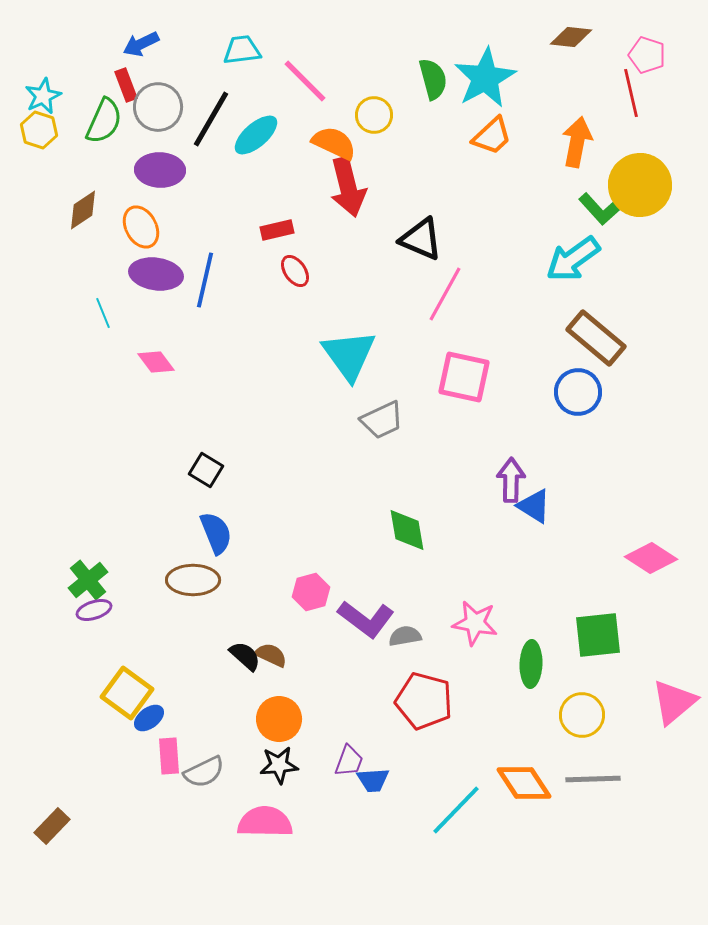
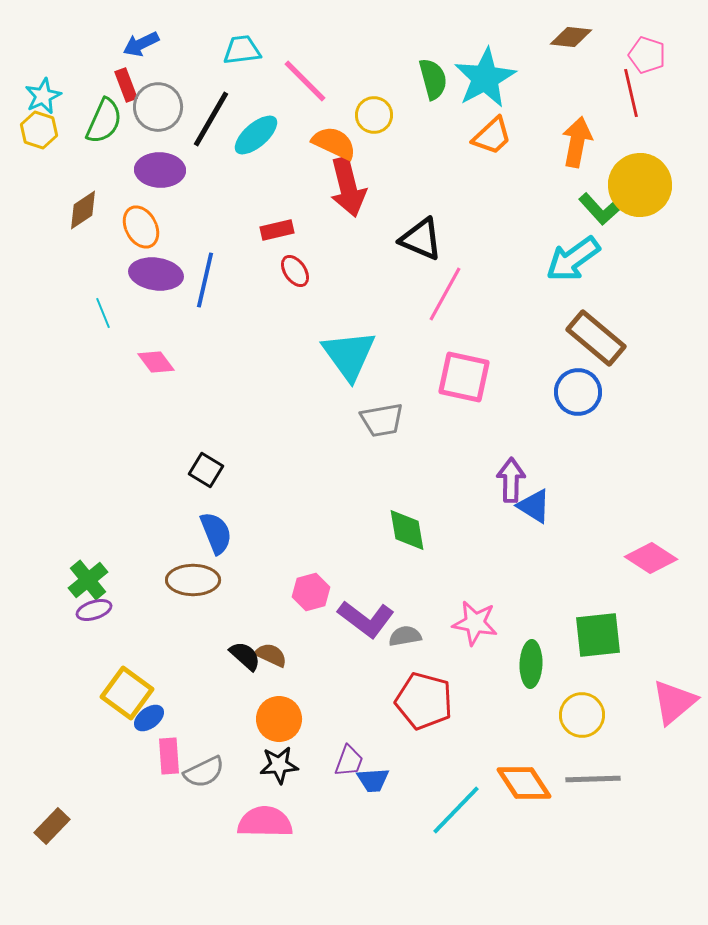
gray trapezoid at (382, 420): rotated 15 degrees clockwise
